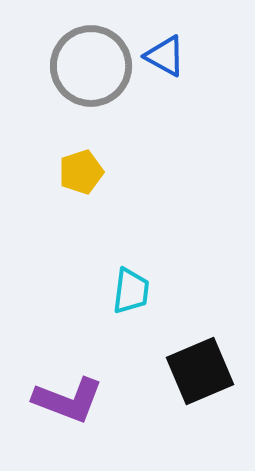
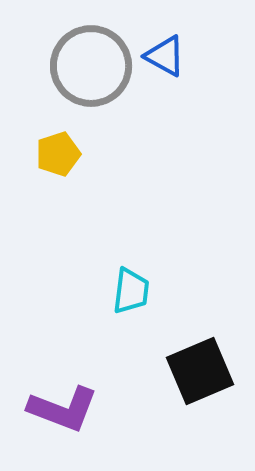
yellow pentagon: moved 23 px left, 18 px up
purple L-shape: moved 5 px left, 9 px down
